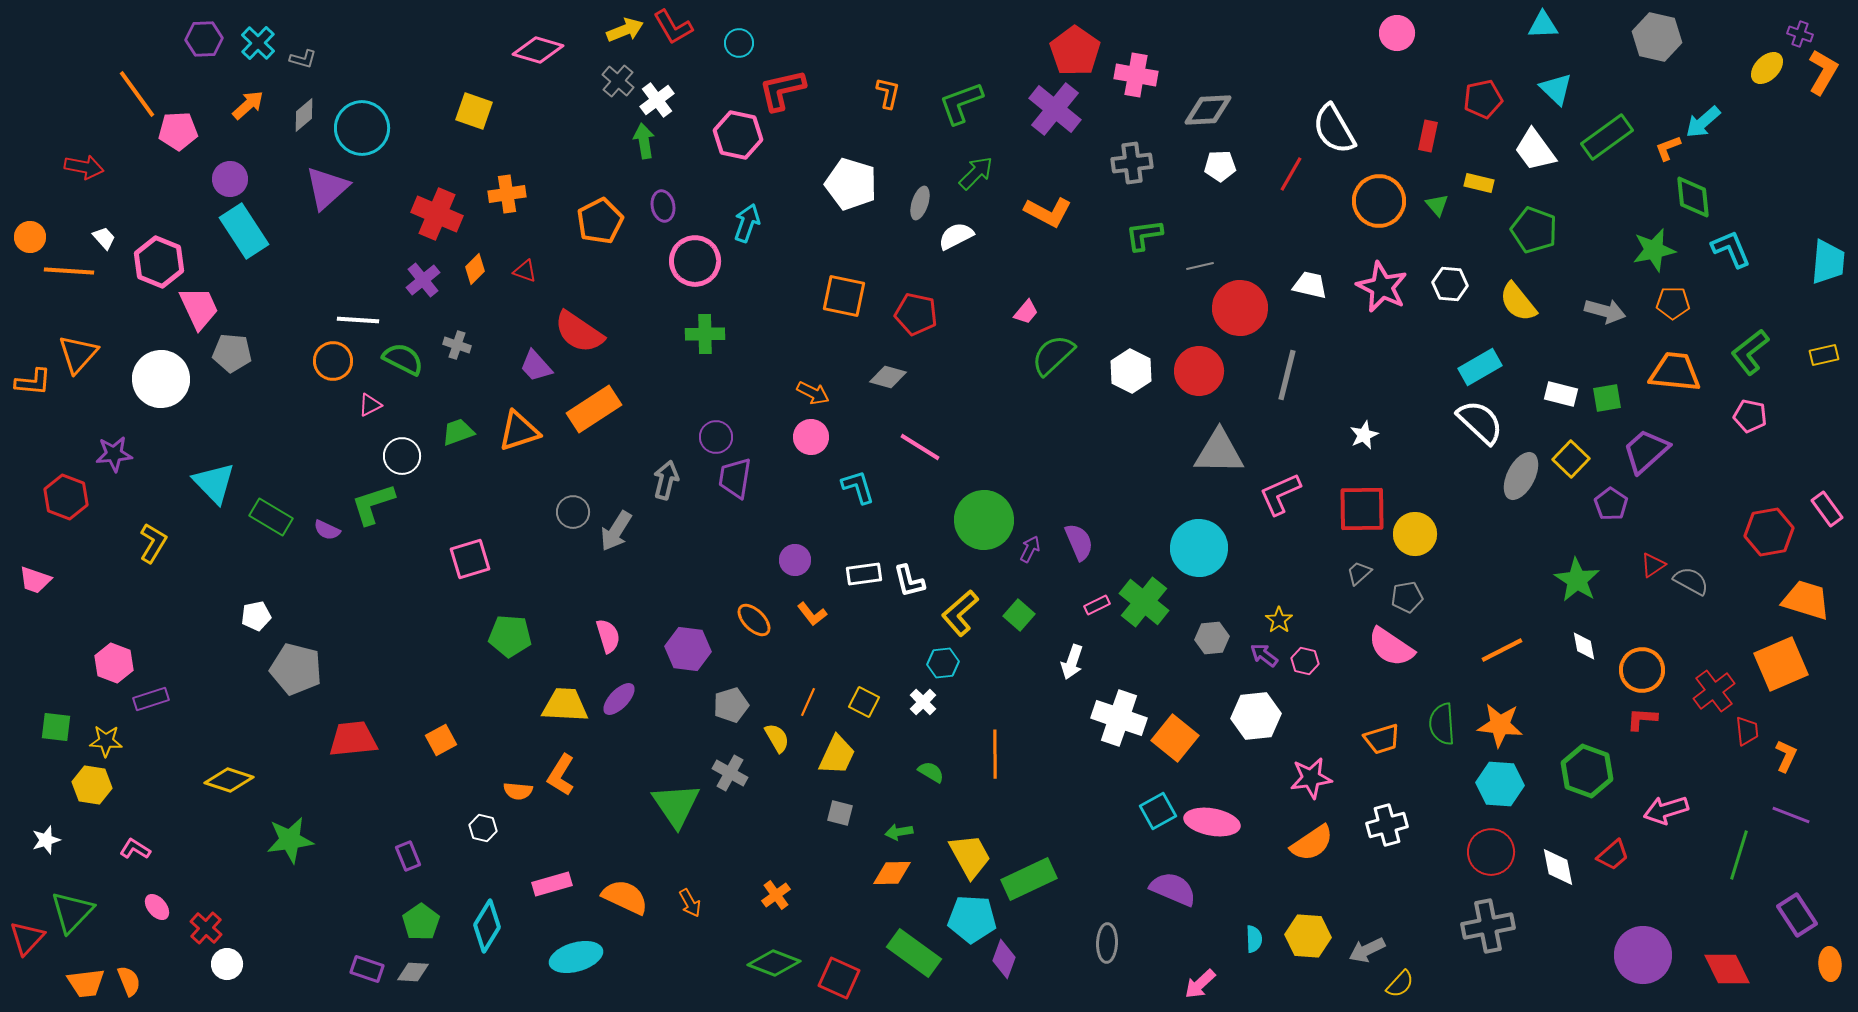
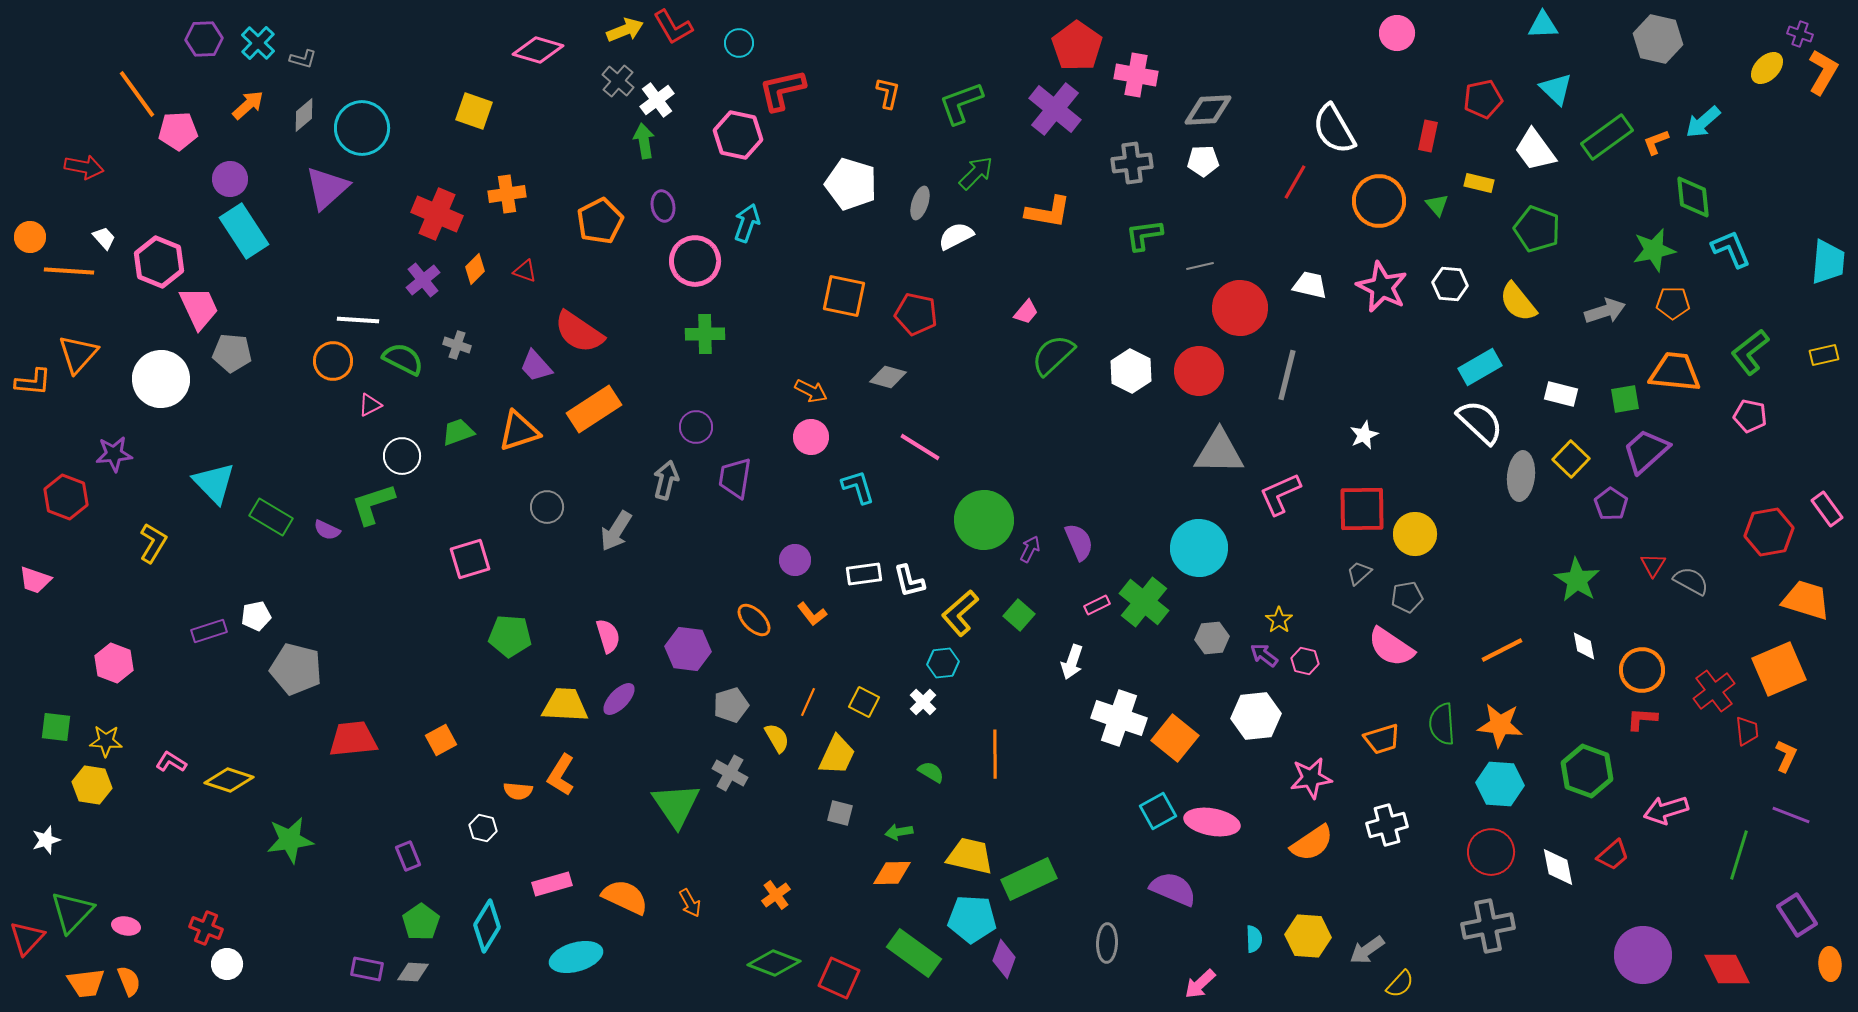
gray hexagon at (1657, 37): moved 1 px right, 2 px down
red pentagon at (1075, 51): moved 2 px right, 5 px up
orange L-shape at (1668, 148): moved 12 px left, 6 px up
white pentagon at (1220, 166): moved 17 px left, 5 px up
red line at (1291, 174): moved 4 px right, 8 px down
orange L-shape at (1048, 212): rotated 18 degrees counterclockwise
green pentagon at (1534, 230): moved 3 px right, 1 px up
gray arrow at (1605, 311): rotated 33 degrees counterclockwise
orange arrow at (813, 393): moved 2 px left, 2 px up
green square at (1607, 398): moved 18 px right, 1 px down
purple circle at (716, 437): moved 20 px left, 10 px up
gray ellipse at (1521, 476): rotated 21 degrees counterclockwise
gray circle at (573, 512): moved 26 px left, 5 px up
red triangle at (1653, 565): rotated 24 degrees counterclockwise
orange square at (1781, 664): moved 2 px left, 5 px down
purple rectangle at (151, 699): moved 58 px right, 68 px up
pink L-shape at (135, 849): moved 36 px right, 87 px up
yellow trapezoid at (970, 856): rotated 48 degrees counterclockwise
pink ellipse at (157, 907): moved 31 px left, 19 px down; rotated 40 degrees counterclockwise
red cross at (206, 928): rotated 20 degrees counterclockwise
gray arrow at (1367, 950): rotated 9 degrees counterclockwise
purple rectangle at (367, 969): rotated 8 degrees counterclockwise
